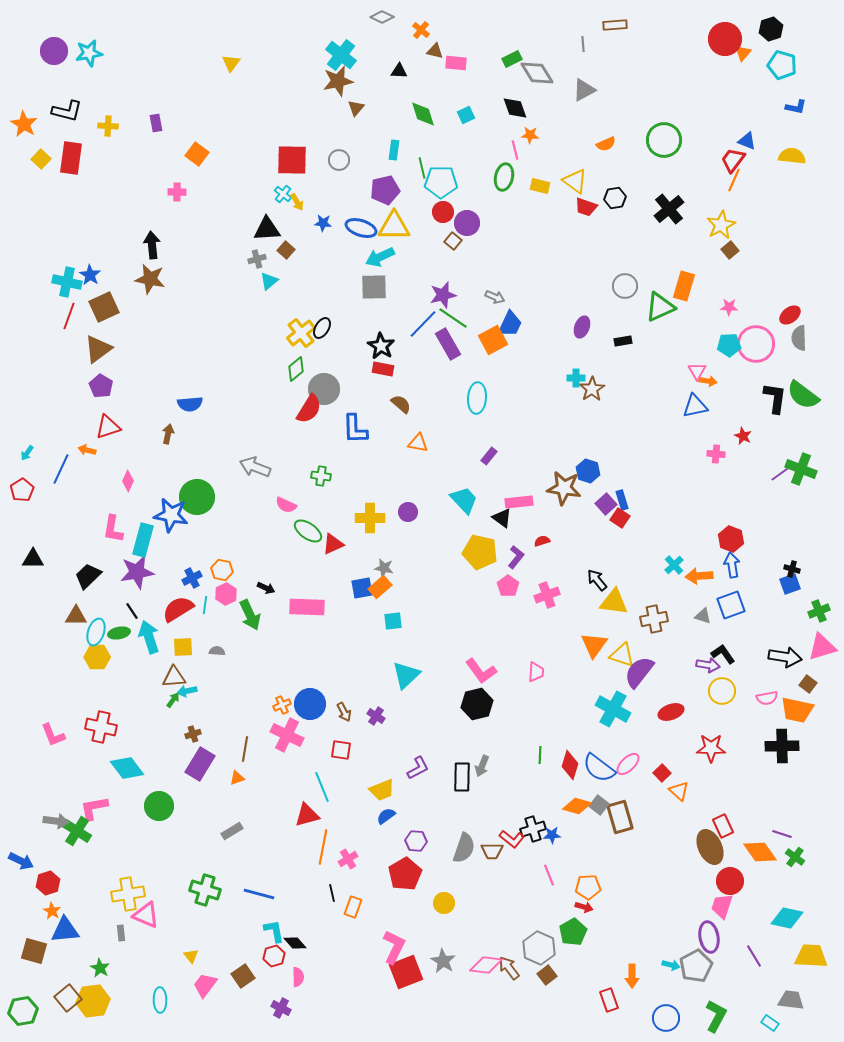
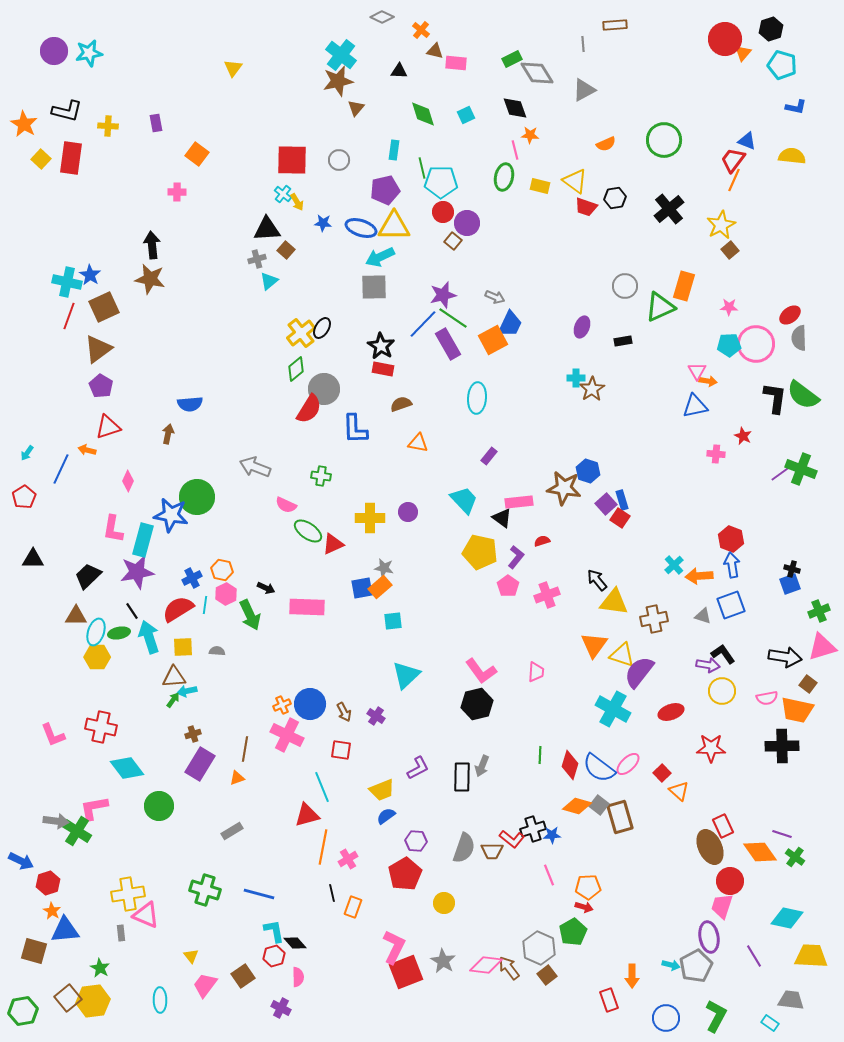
yellow triangle at (231, 63): moved 2 px right, 5 px down
brown semicircle at (401, 404): rotated 60 degrees counterclockwise
red pentagon at (22, 490): moved 2 px right, 7 px down
